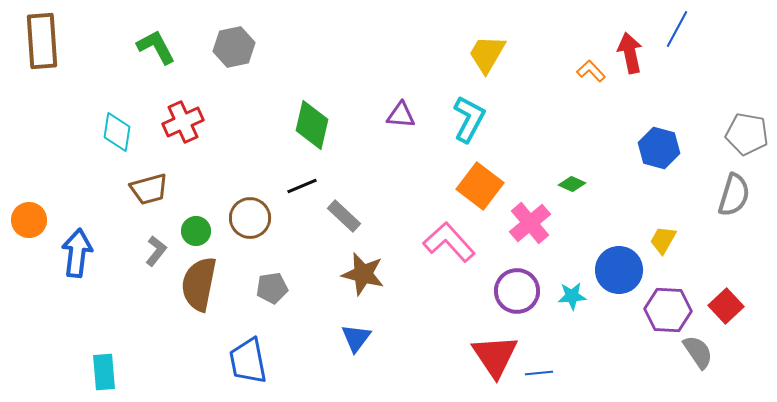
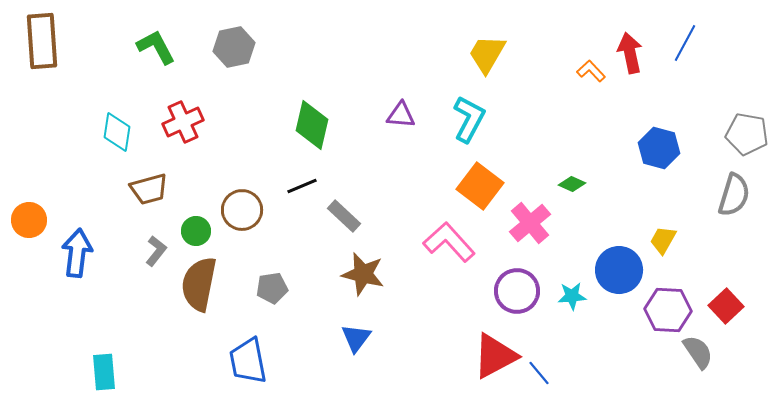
blue line at (677, 29): moved 8 px right, 14 px down
brown circle at (250, 218): moved 8 px left, 8 px up
red triangle at (495, 356): rotated 36 degrees clockwise
blue line at (539, 373): rotated 56 degrees clockwise
